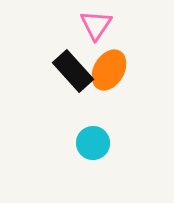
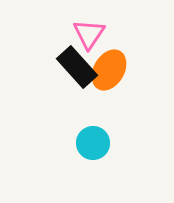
pink triangle: moved 7 px left, 9 px down
black rectangle: moved 4 px right, 4 px up
